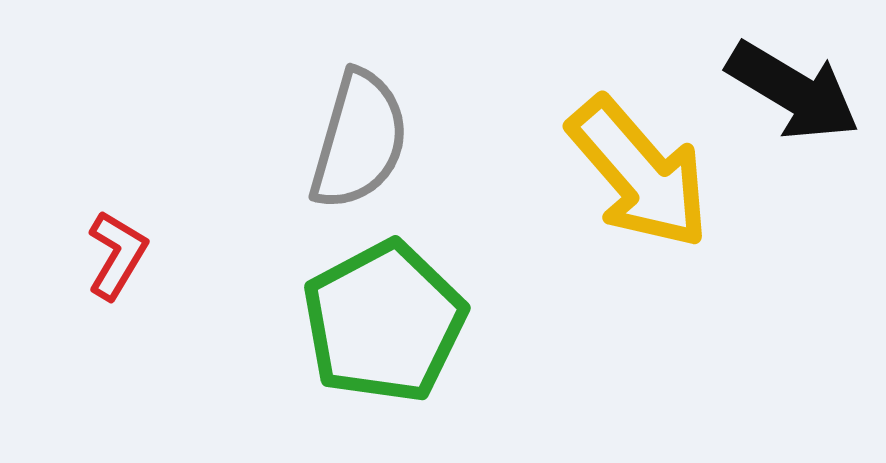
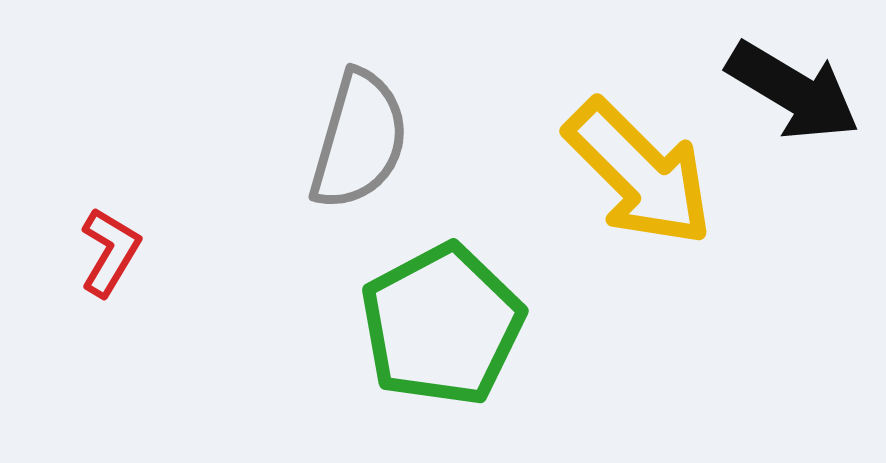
yellow arrow: rotated 4 degrees counterclockwise
red L-shape: moved 7 px left, 3 px up
green pentagon: moved 58 px right, 3 px down
